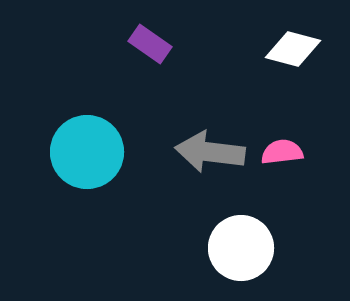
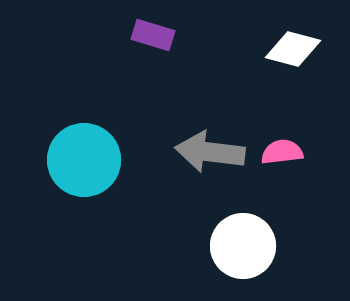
purple rectangle: moved 3 px right, 9 px up; rotated 18 degrees counterclockwise
cyan circle: moved 3 px left, 8 px down
white circle: moved 2 px right, 2 px up
